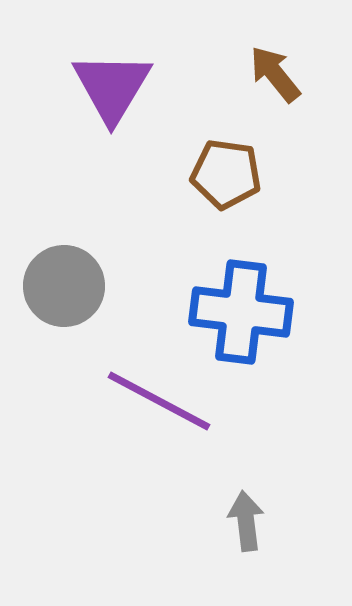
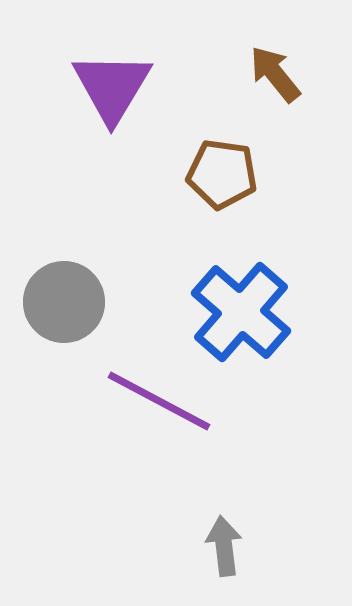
brown pentagon: moved 4 px left
gray circle: moved 16 px down
blue cross: rotated 34 degrees clockwise
gray arrow: moved 22 px left, 25 px down
